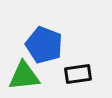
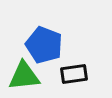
black rectangle: moved 4 px left
